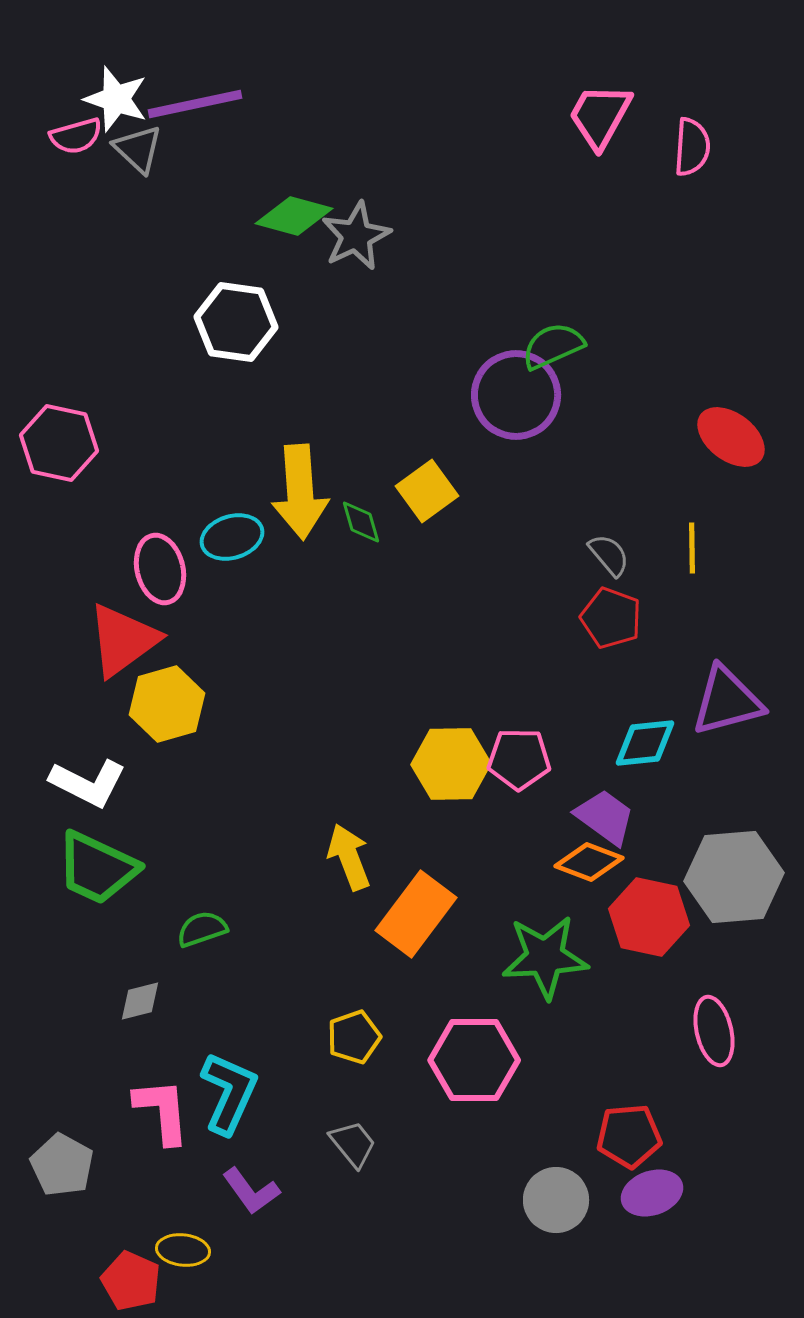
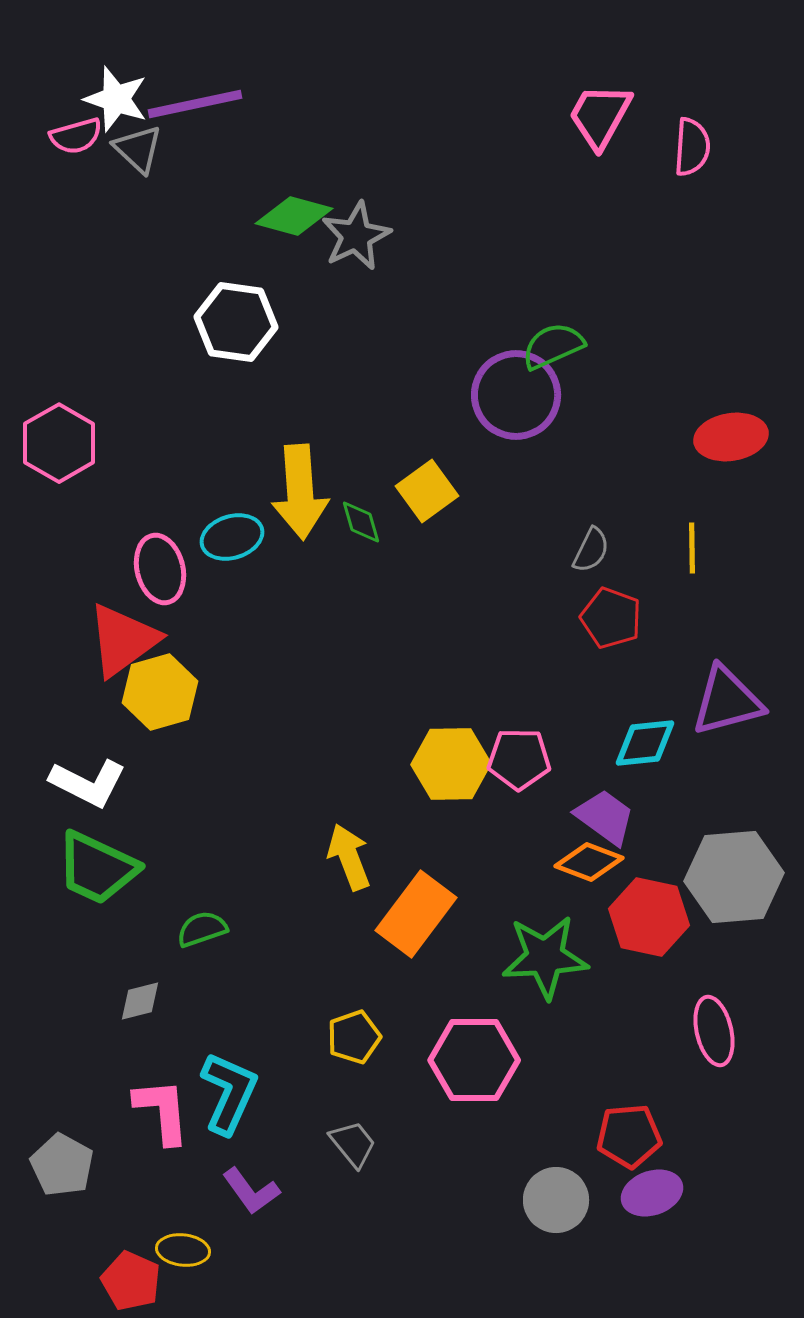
red ellipse at (731, 437): rotated 46 degrees counterclockwise
pink hexagon at (59, 443): rotated 18 degrees clockwise
gray semicircle at (609, 555): moved 18 px left, 5 px up; rotated 66 degrees clockwise
yellow hexagon at (167, 704): moved 7 px left, 12 px up
